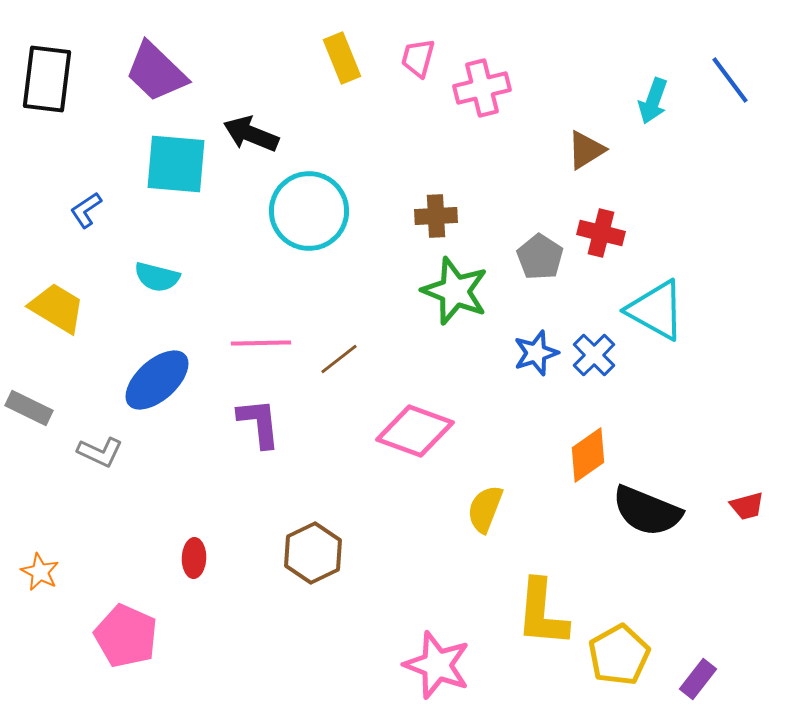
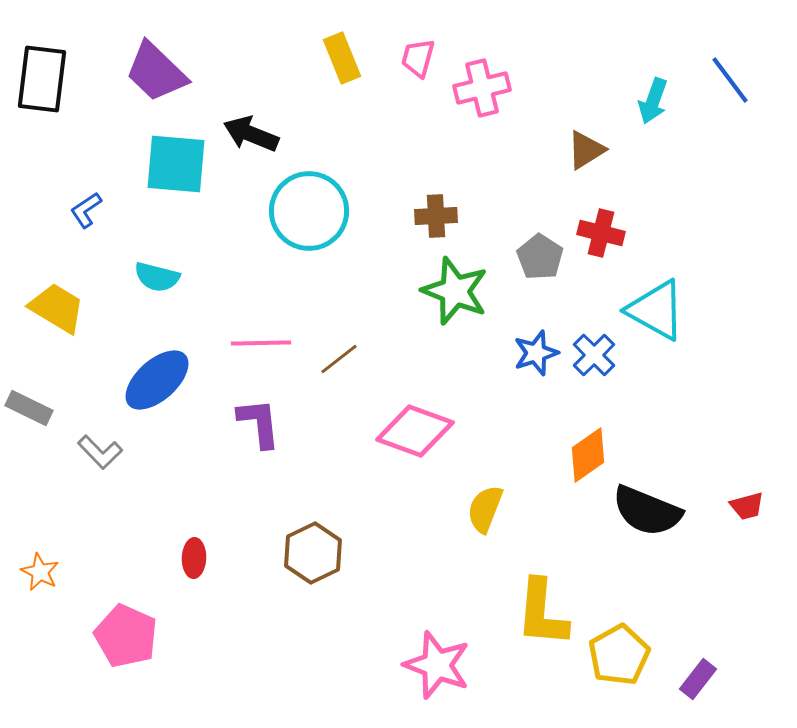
black rectangle: moved 5 px left
gray L-shape: rotated 21 degrees clockwise
